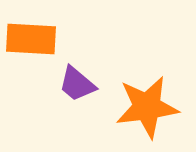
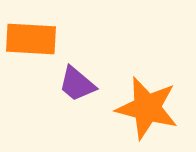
orange star: moved 1 px down; rotated 22 degrees clockwise
